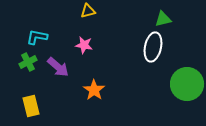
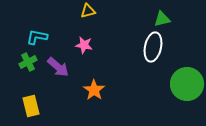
green triangle: moved 1 px left
